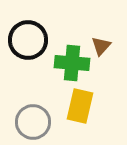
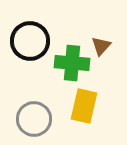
black circle: moved 2 px right, 1 px down
yellow rectangle: moved 4 px right
gray circle: moved 1 px right, 3 px up
